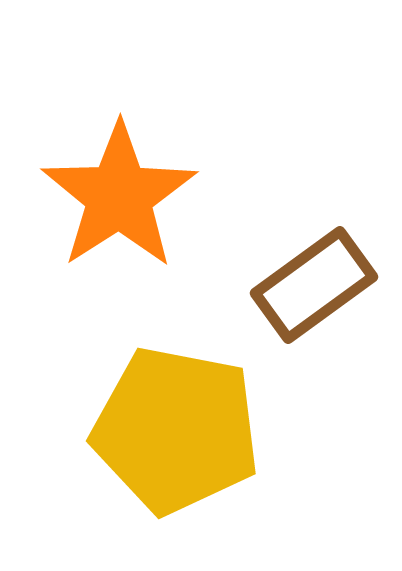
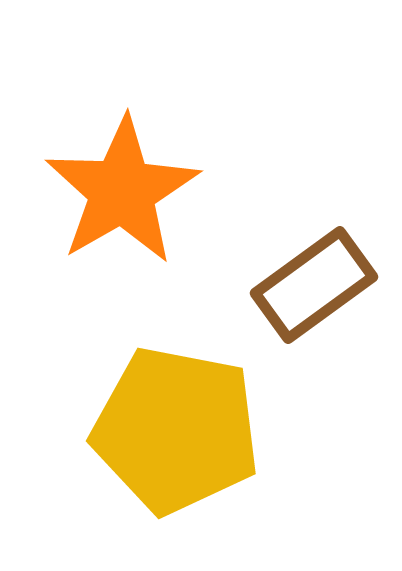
orange star: moved 3 px right, 5 px up; rotated 3 degrees clockwise
